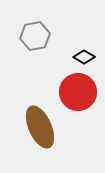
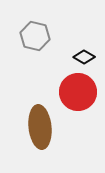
gray hexagon: rotated 24 degrees clockwise
brown ellipse: rotated 18 degrees clockwise
